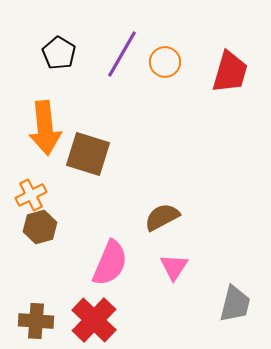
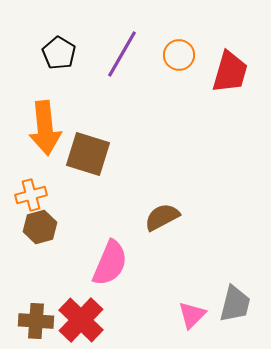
orange circle: moved 14 px right, 7 px up
orange cross: rotated 12 degrees clockwise
pink triangle: moved 18 px right, 48 px down; rotated 12 degrees clockwise
red cross: moved 13 px left
